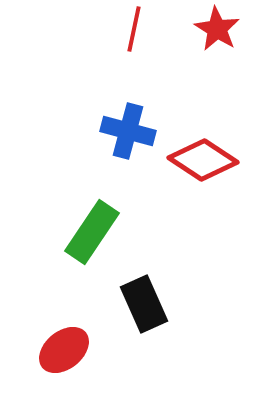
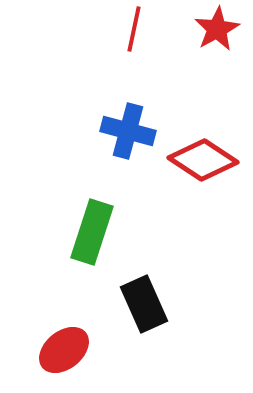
red star: rotated 12 degrees clockwise
green rectangle: rotated 16 degrees counterclockwise
